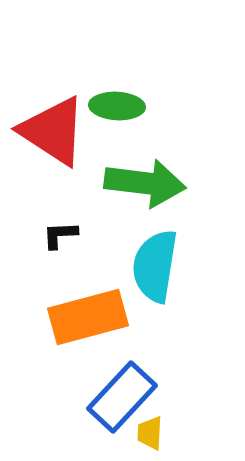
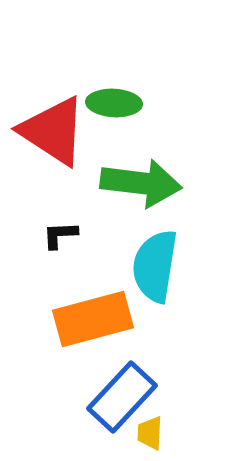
green ellipse: moved 3 px left, 3 px up
green arrow: moved 4 px left
orange rectangle: moved 5 px right, 2 px down
